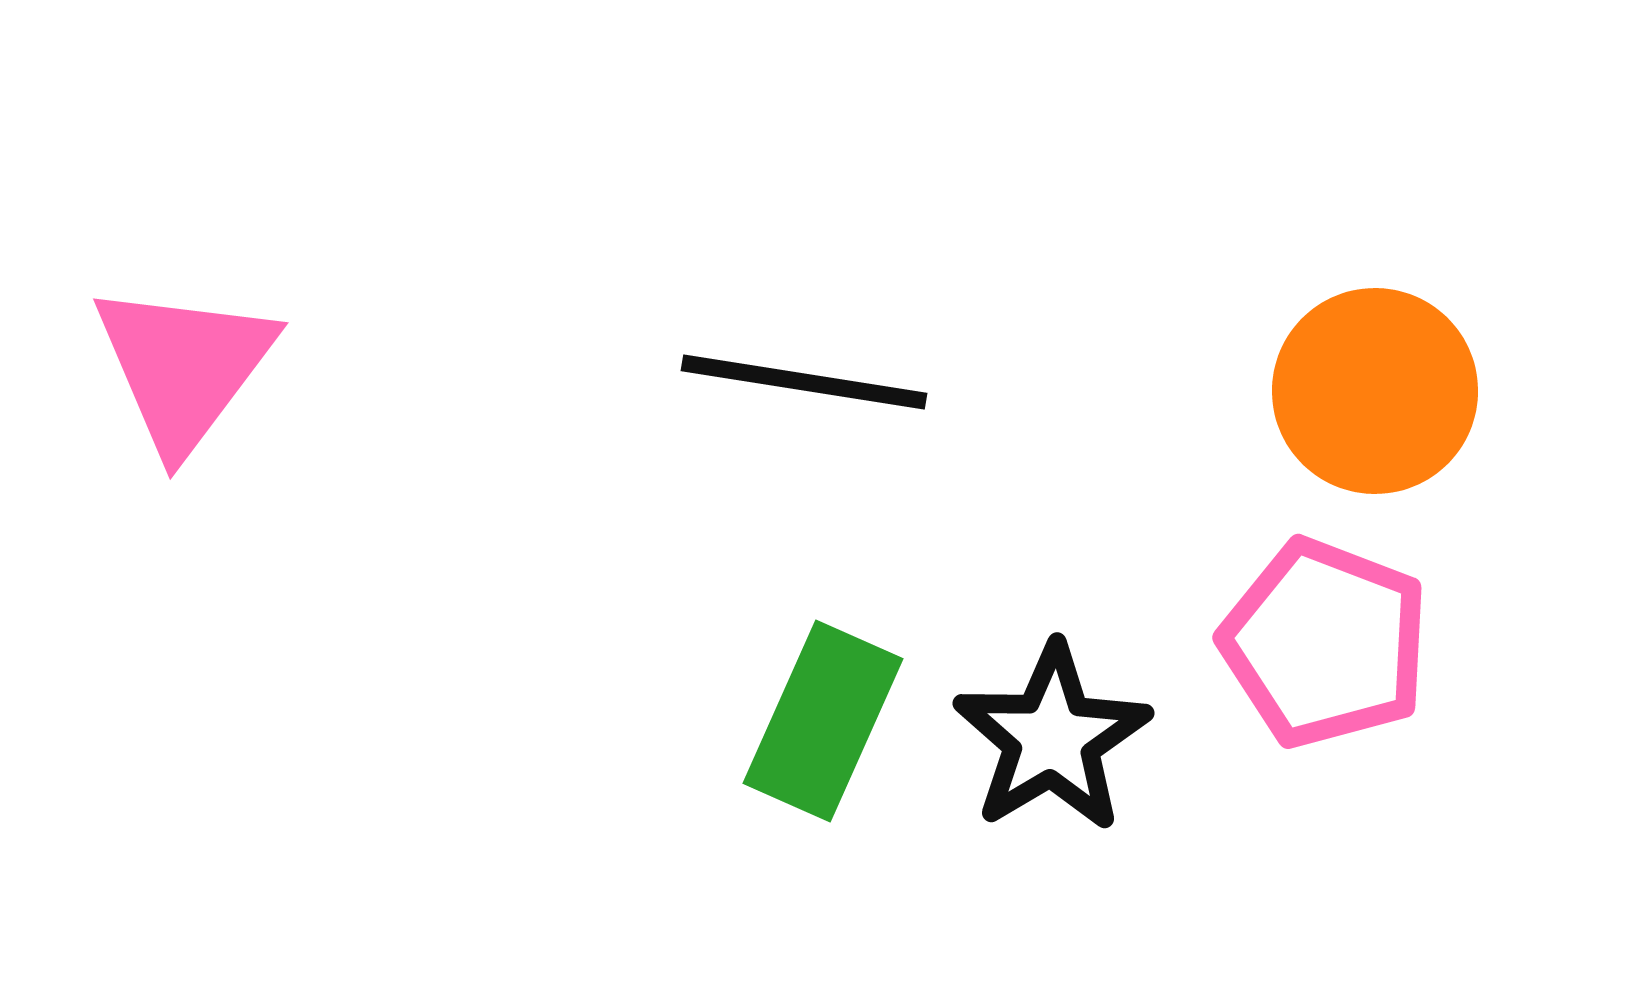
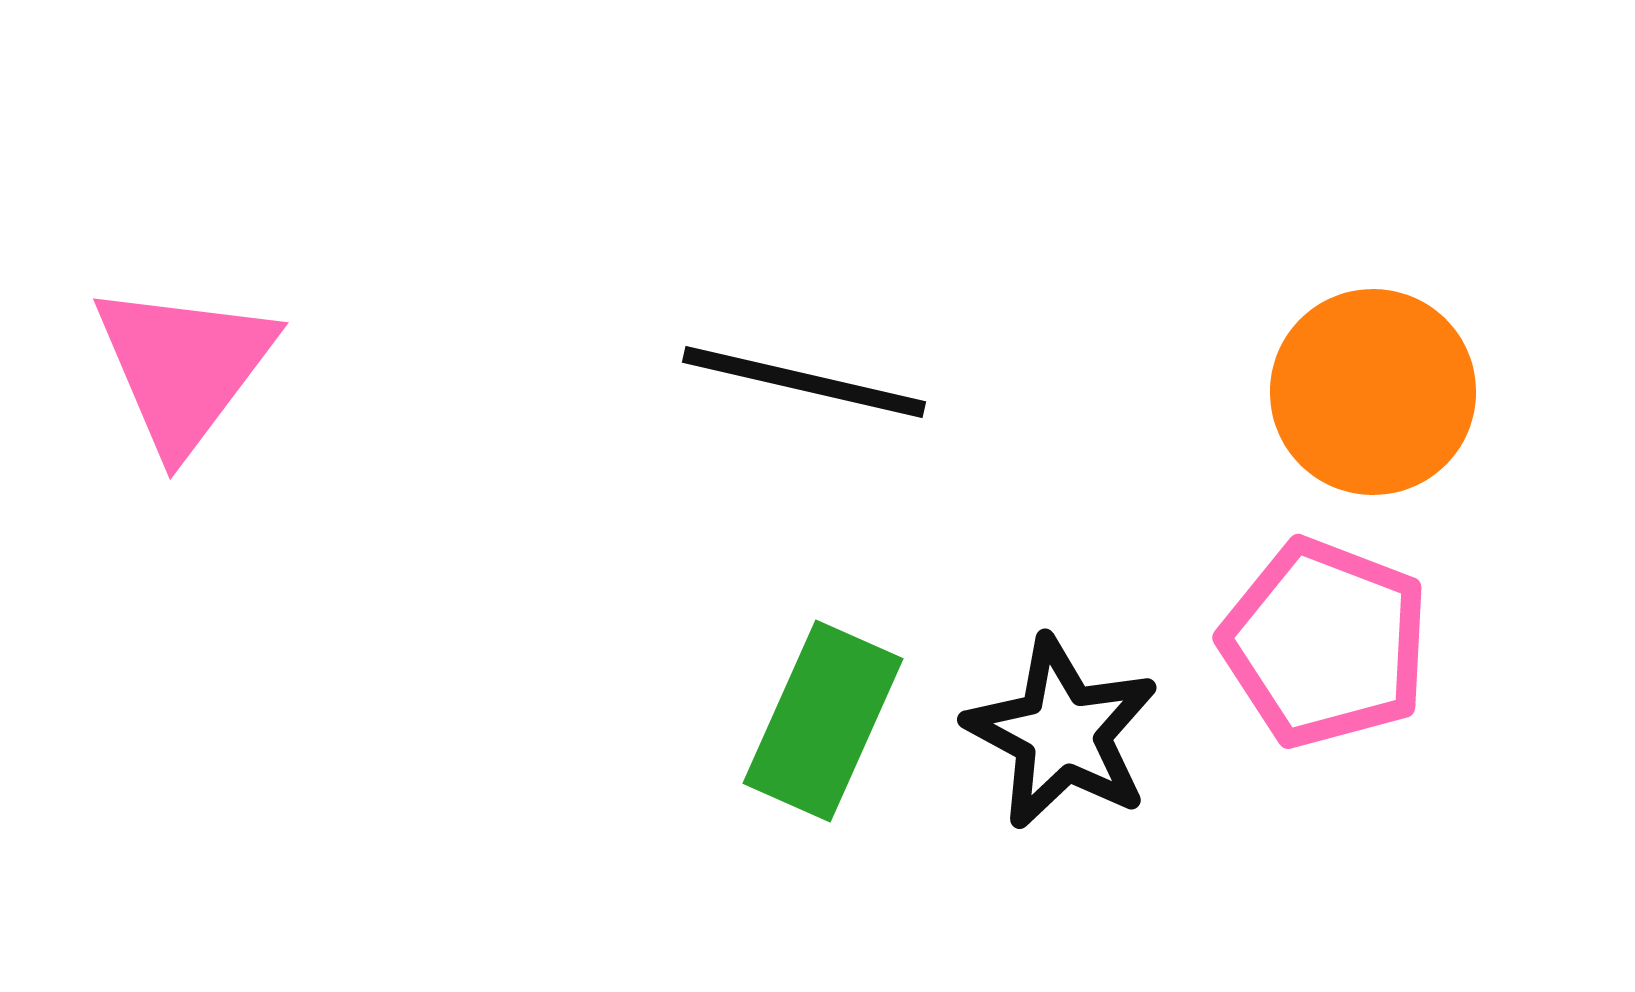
black line: rotated 4 degrees clockwise
orange circle: moved 2 px left, 1 px down
black star: moved 10 px right, 5 px up; rotated 13 degrees counterclockwise
